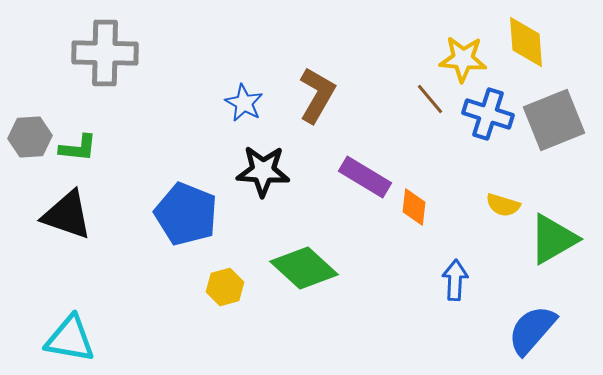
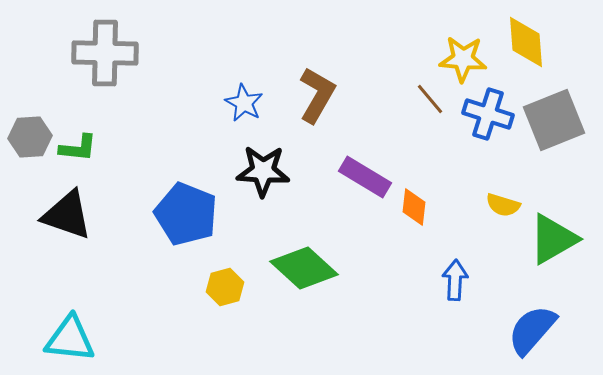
cyan triangle: rotated 4 degrees counterclockwise
